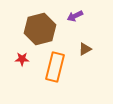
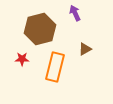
purple arrow: moved 3 px up; rotated 91 degrees clockwise
